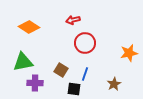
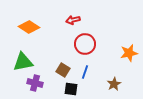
red circle: moved 1 px down
brown square: moved 2 px right
blue line: moved 2 px up
purple cross: rotated 14 degrees clockwise
black square: moved 3 px left
